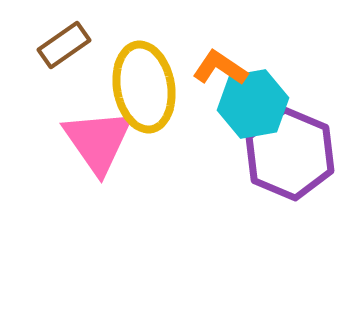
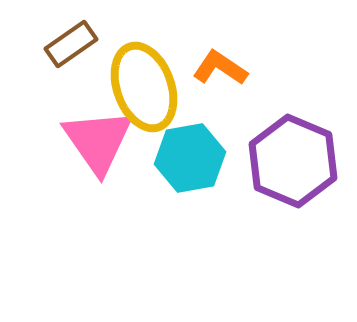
brown rectangle: moved 7 px right, 1 px up
yellow ellipse: rotated 10 degrees counterclockwise
cyan hexagon: moved 63 px left, 54 px down
purple hexagon: moved 3 px right, 7 px down
